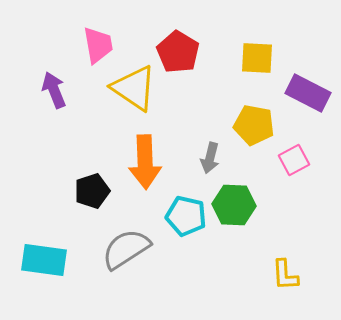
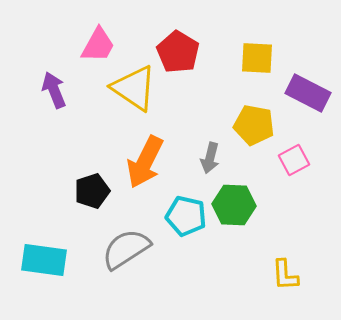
pink trapezoid: rotated 39 degrees clockwise
orange arrow: rotated 28 degrees clockwise
